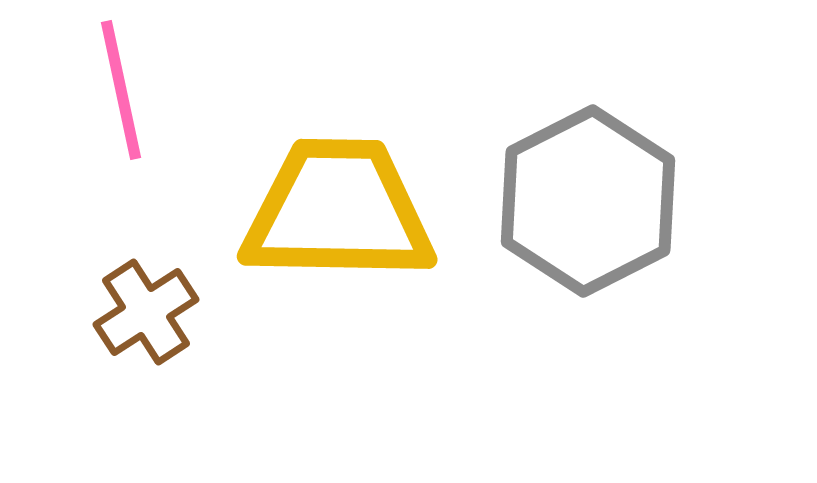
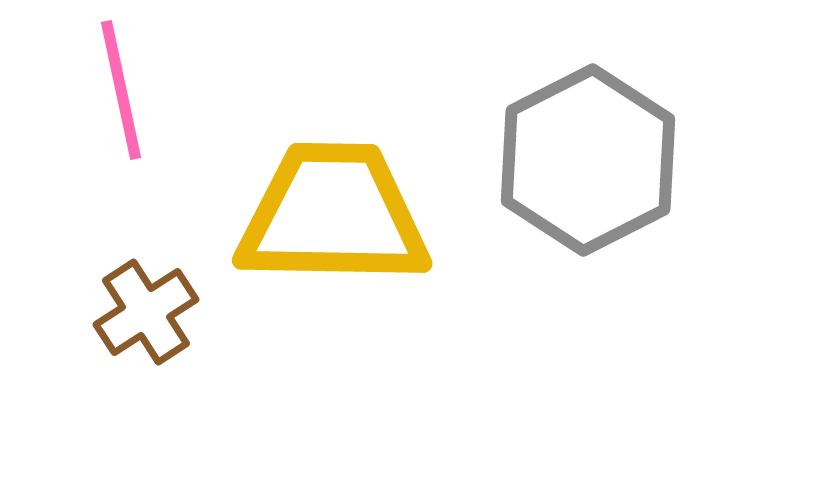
gray hexagon: moved 41 px up
yellow trapezoid: moved 5 px left, 4 px down
